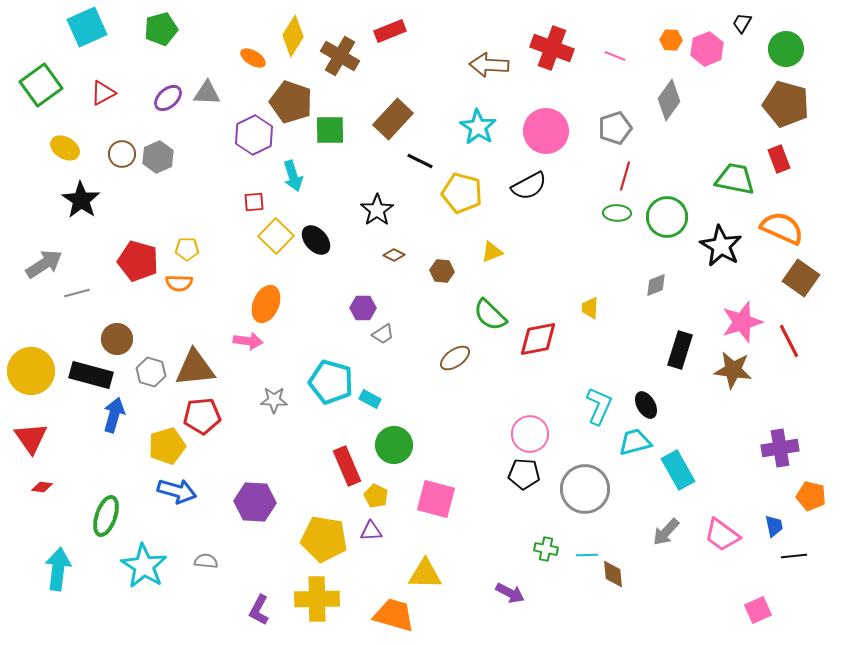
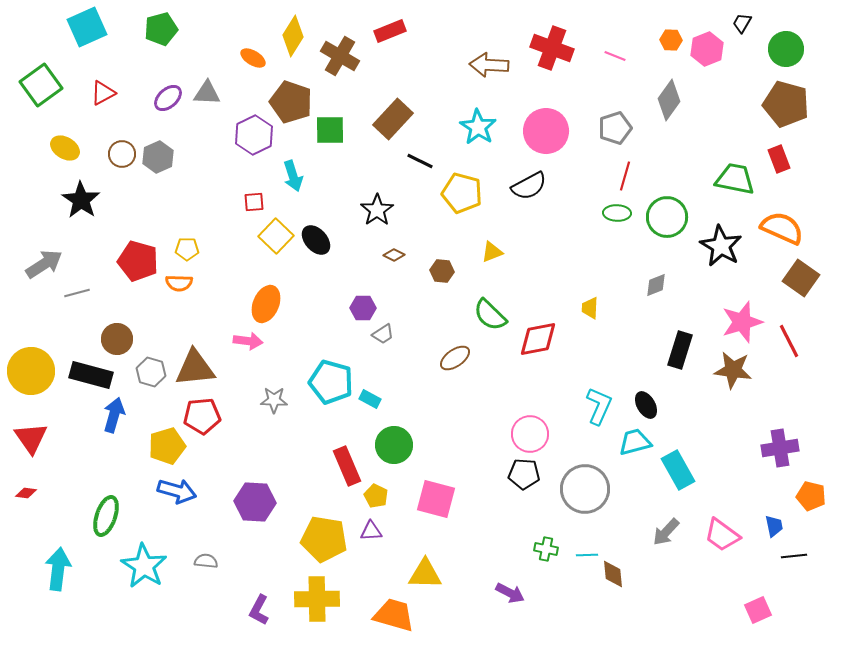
red diamond at (42, 487): moved 16 px left, 6 px down
